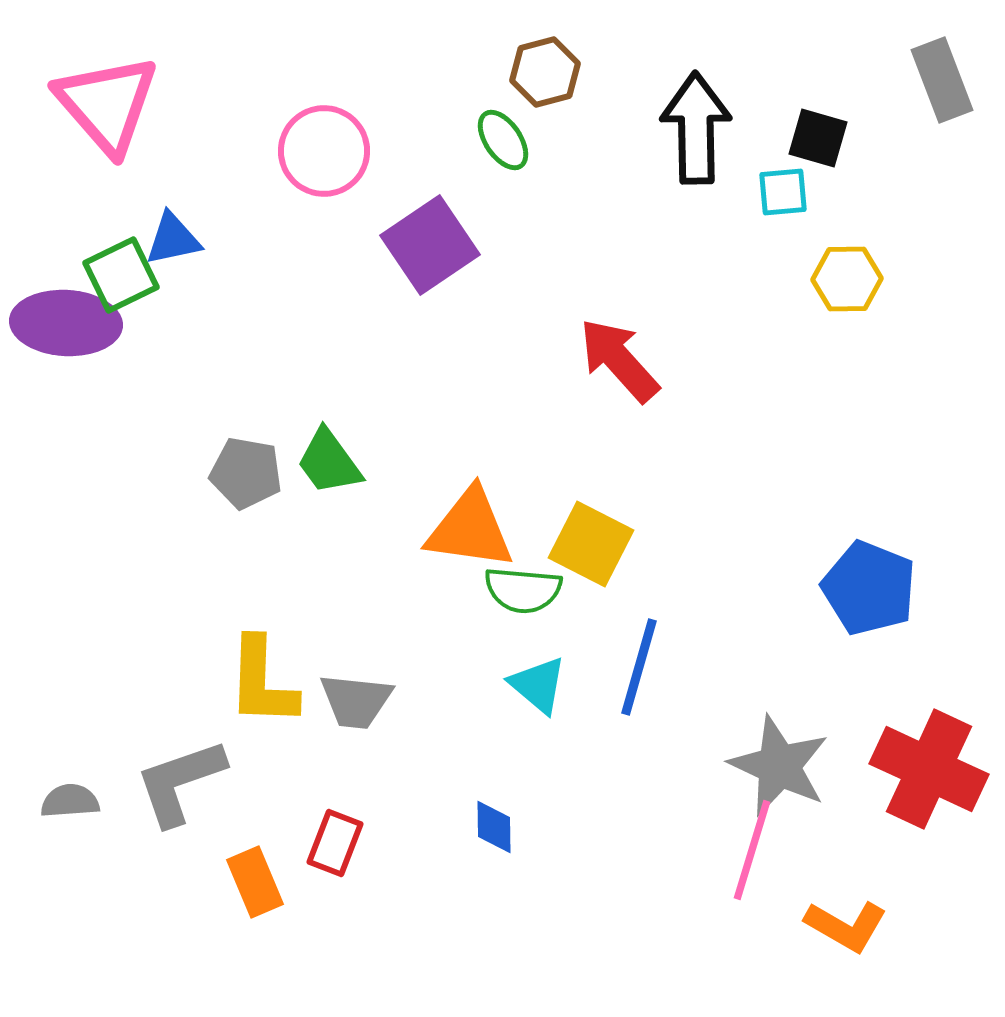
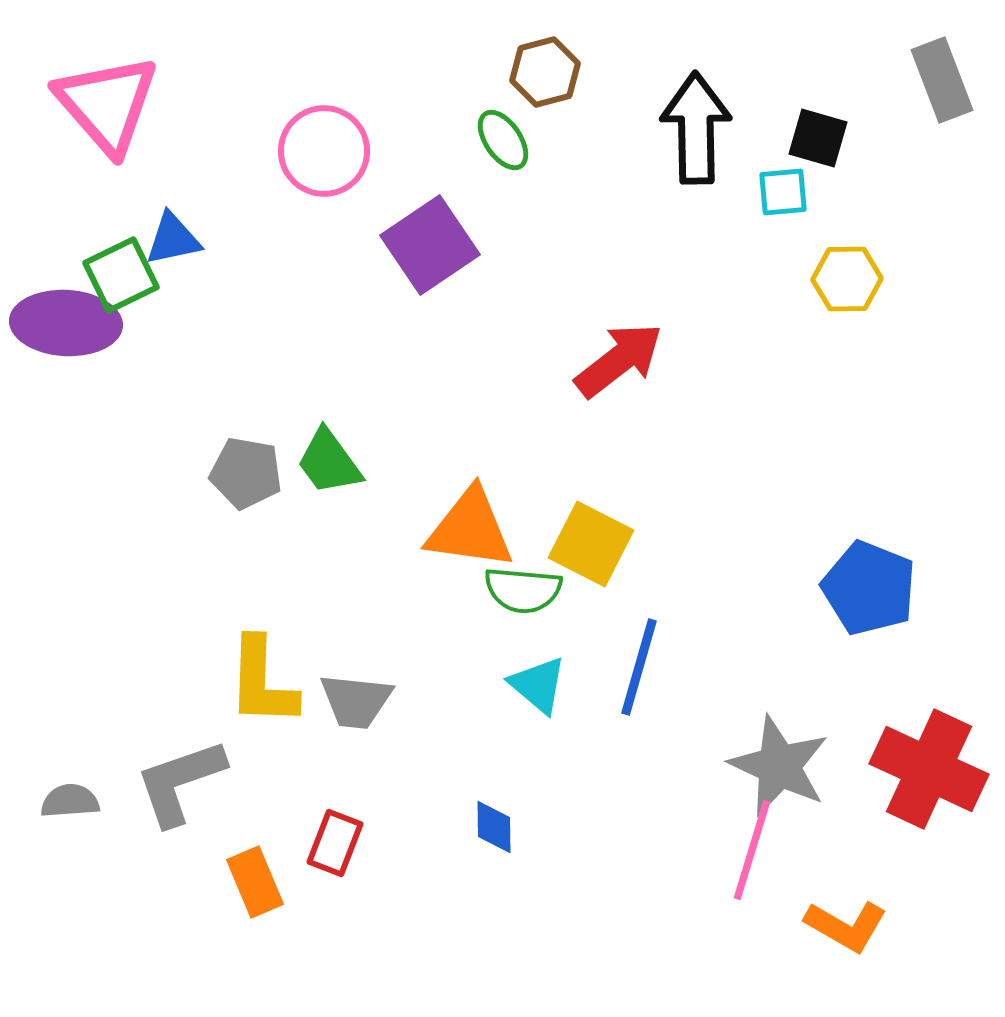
red arrow: rotated 94 degrees clockwise
